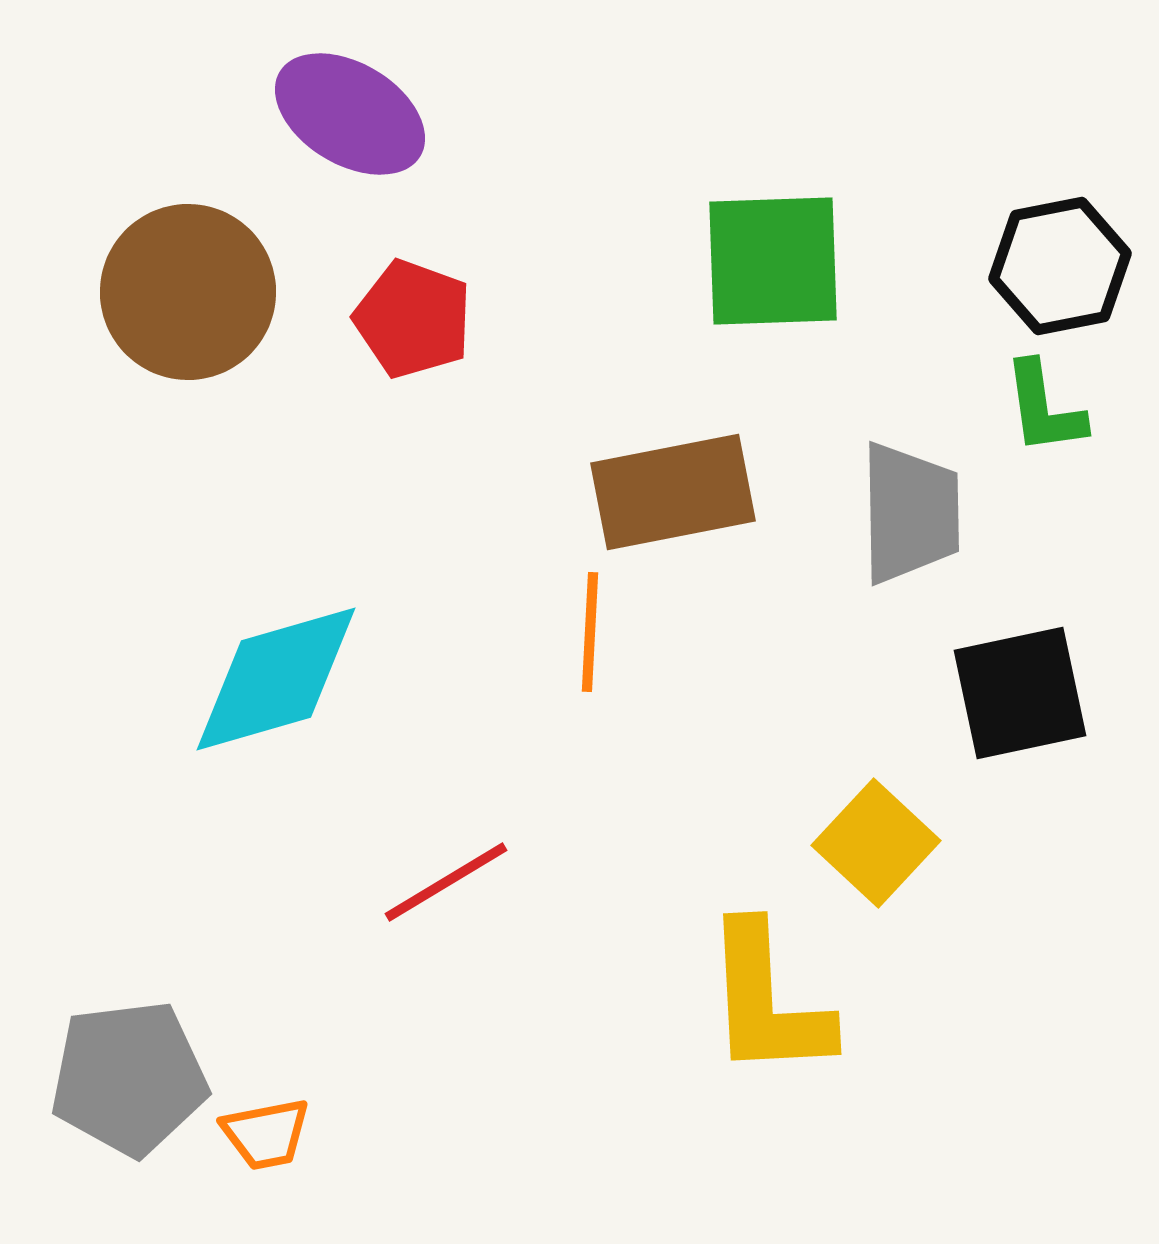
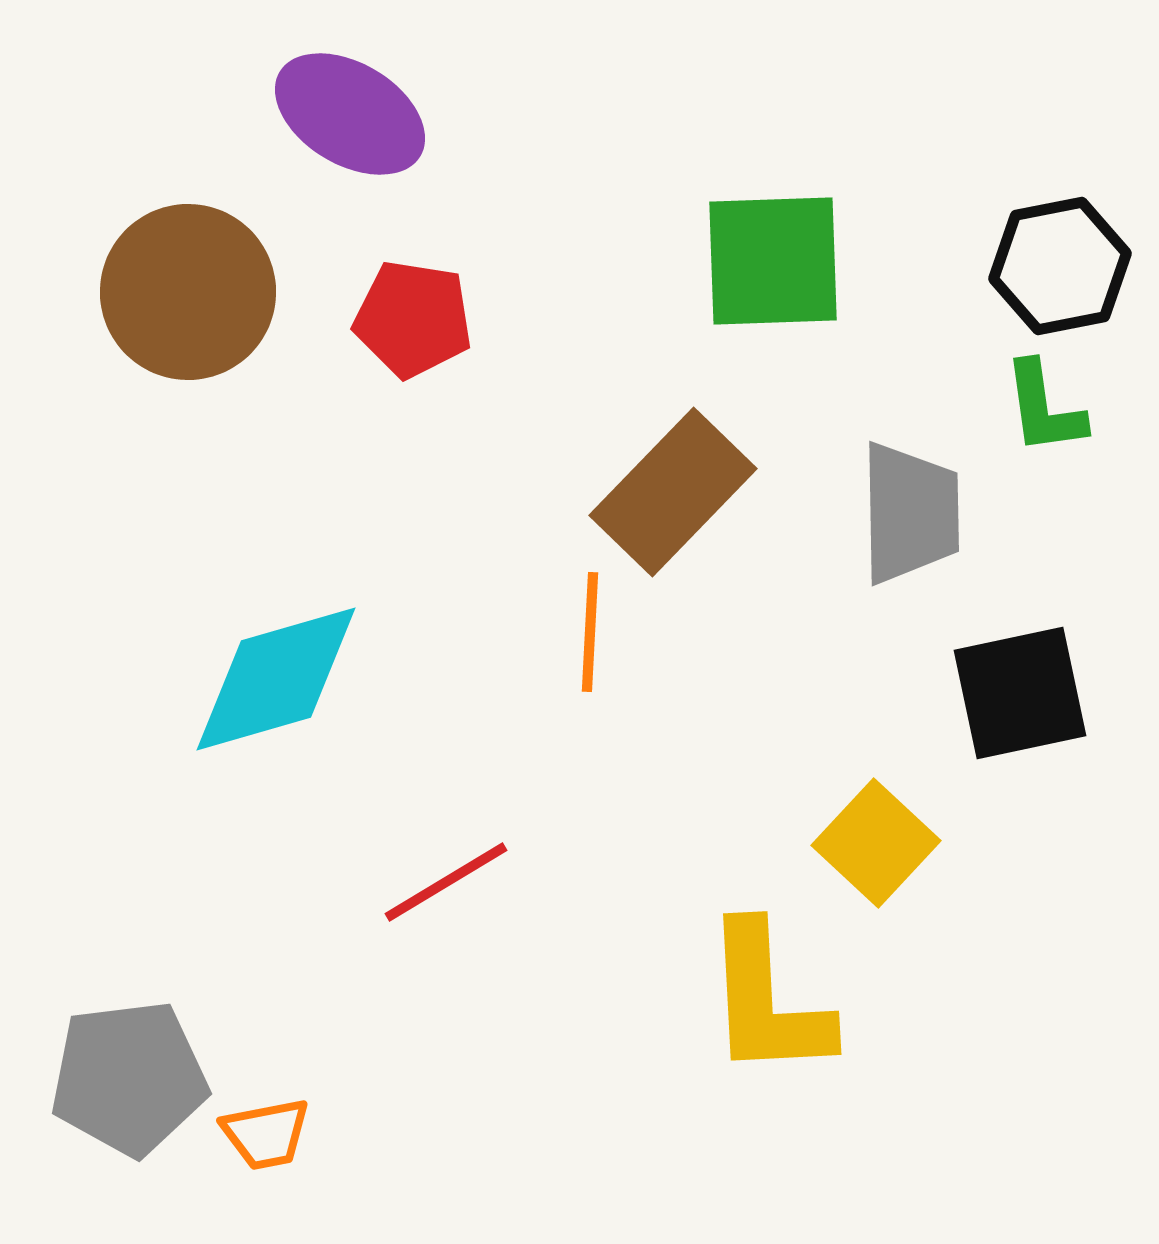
red pentagon: rotated 11 degrees counterclockwise
brown rectangle: rotated 35 degrees counterclockwise
